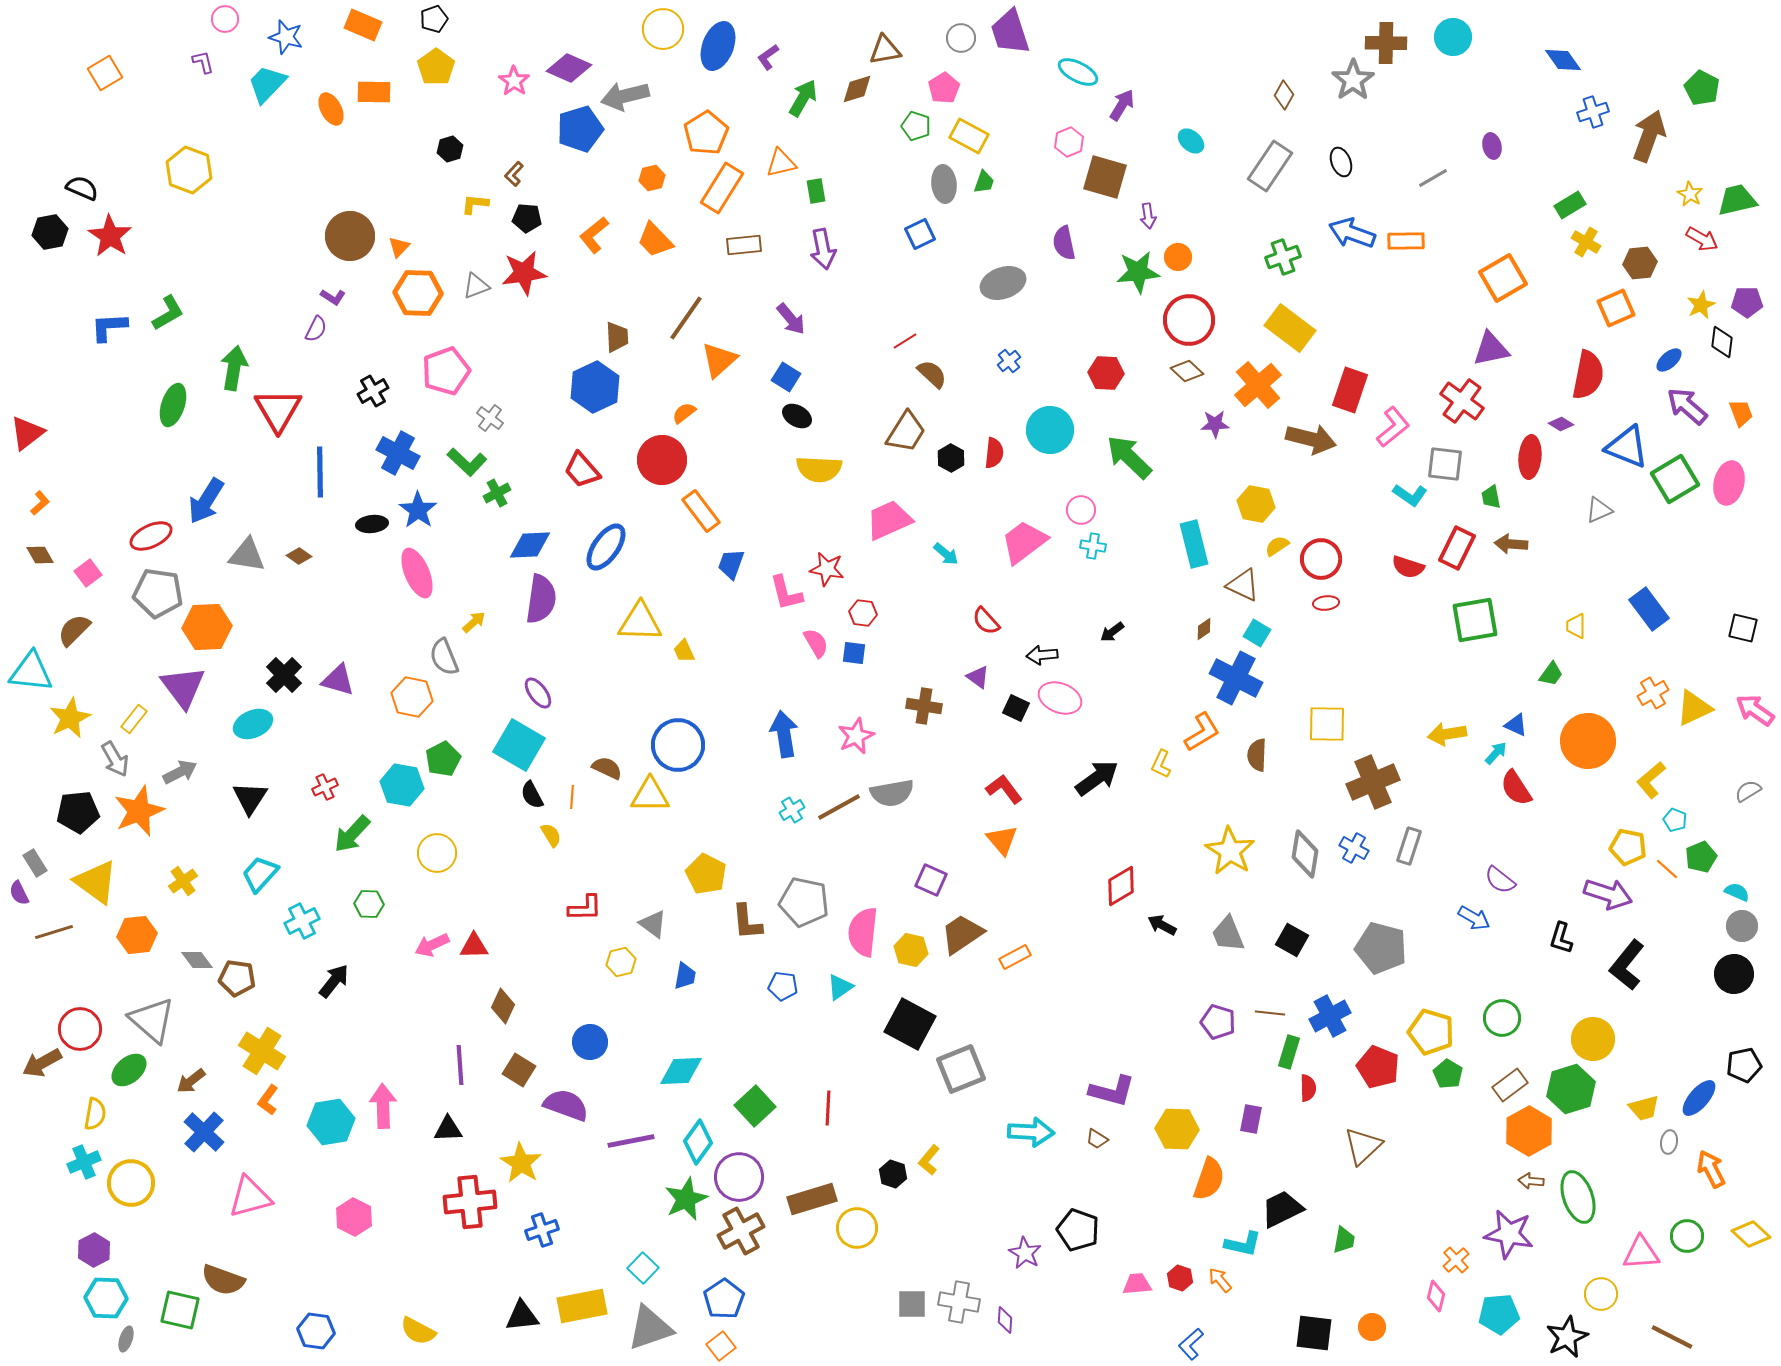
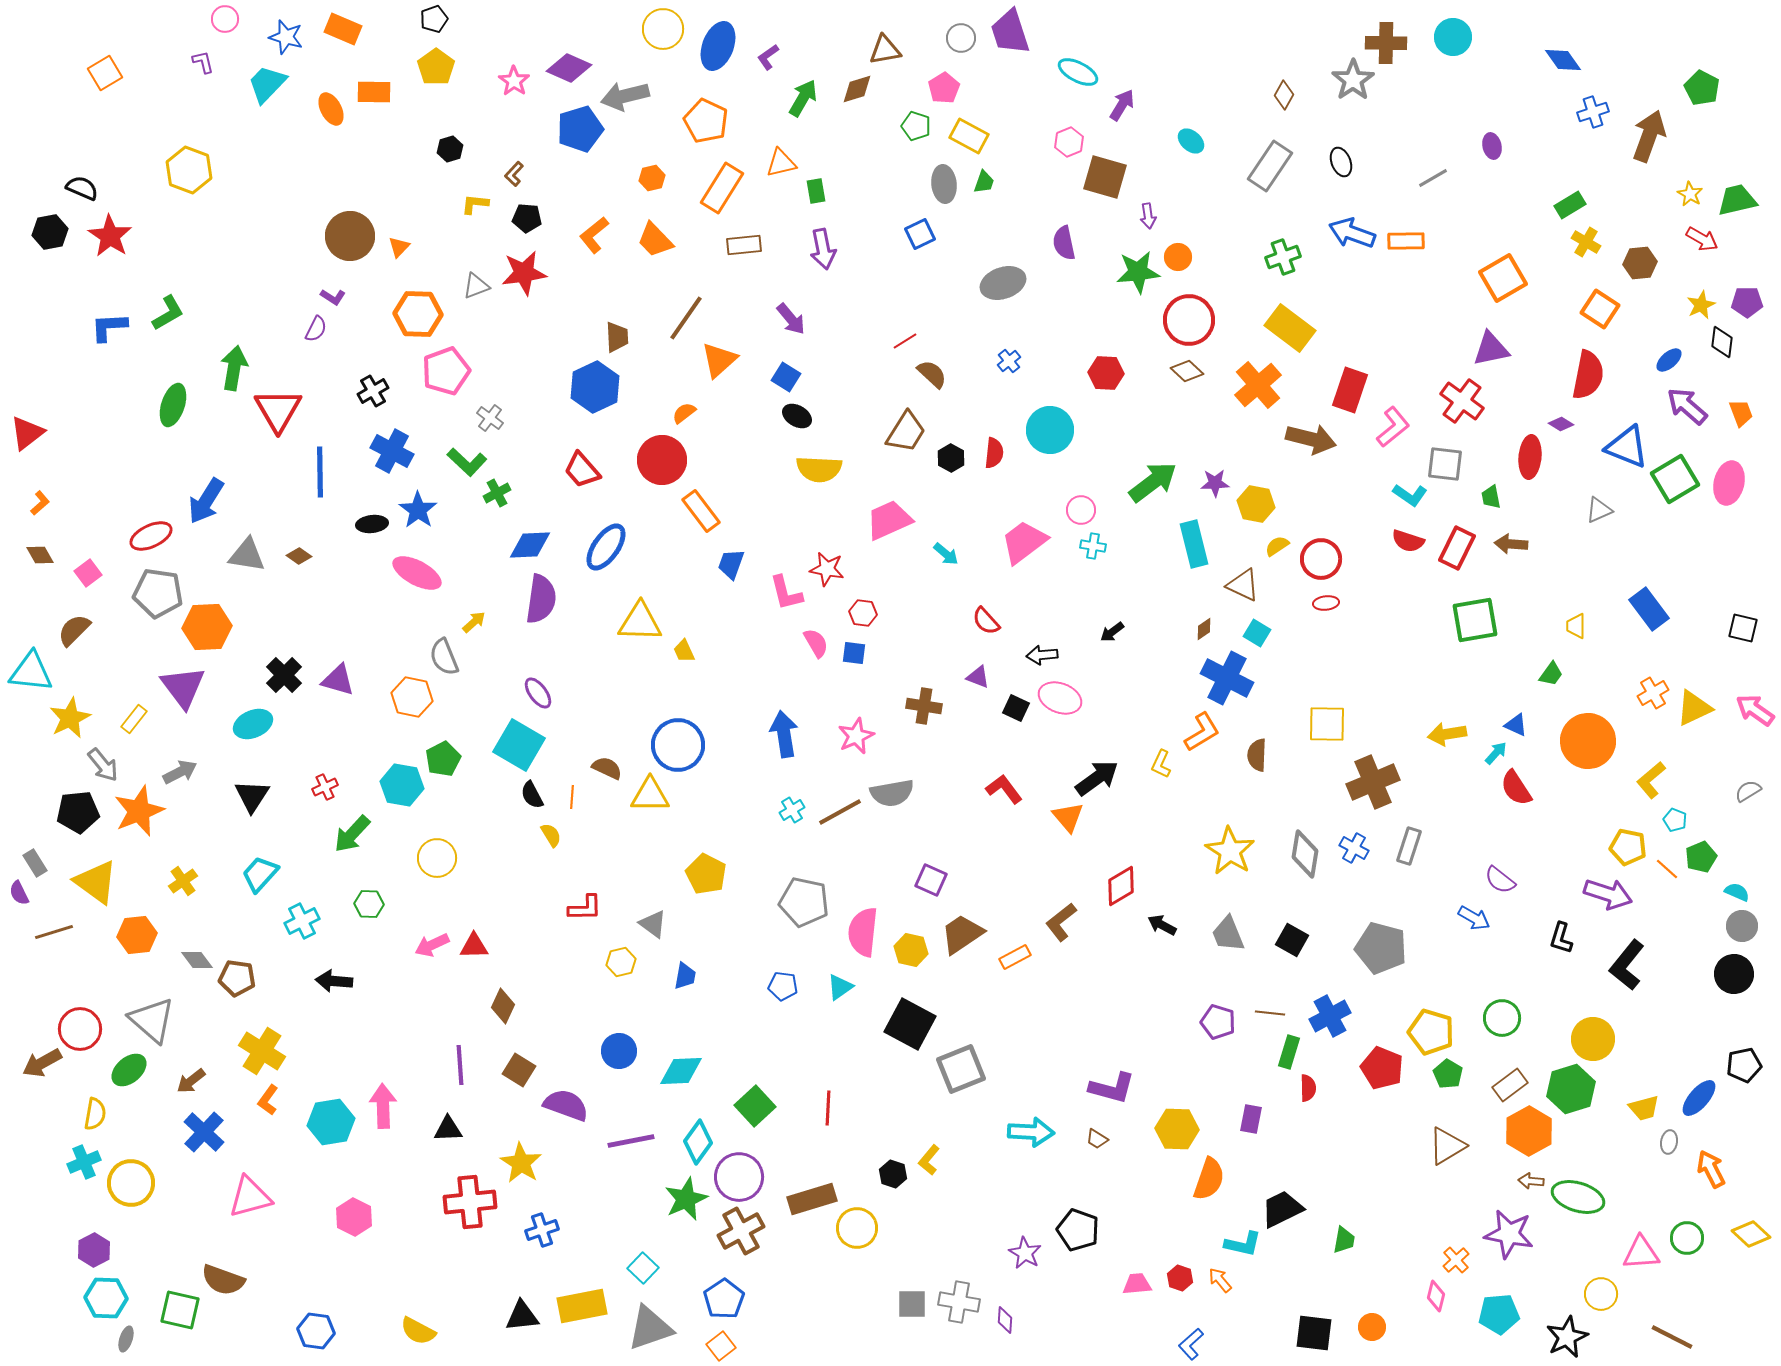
orange rectangle at (363, 25): moved 20 px left, 4 px down
orange pentagon at (706, 133): moved 12 px up; rotated 15 degrees counterclockwise
orange hexagon at (418, 293): moved 21 px down
orange square at (1616, 308): moved 16 px left, 1 px down; rotated 33 degrees counterclockwise
purple star at (1215, 424): moved 59 px down
blue cross at (398, 453): moved 6 px left, 2 px up
green arrow at (1129, 457): moved 24 px right, 25 px down; rotated 99 degrees clockwise
red semicircle at (1408, 567): moved 26 px up
pink ellipse at (417, 573): rotated 39 degrees counterclockwise
purple triangle at (978, 677): rotated 15 degrees counterclockwise
blue cross at (1236, 678): moved 9 px left
gray arrow at (115, 759): moved 12 px left, 6 px down; rotated 9 degrees counterclockwise
black triangle at (250, 798): moved 2 px right, 2 px up
brown line at (839, 807): moved 1 px right, 5 px down
orange triangle at (1002, 840): moved 66 px right, 23 px up
yellow circle at (437, 853): moved 5 px down
brown L-shape at (747, 922): moved 314 px right; rotated 57 degrees clockwise
black arrow at (334, 981): rotated 123 degrees counterclockwise
blue circle at (590, 1042): moved 29 px right, 9 px down
red pentagon at (1378, 1067): moved 4 px right, 1 px down
purple L-shape at (1112, 1091): moved 3 px up
brown triangle at (1363, 1146): moved 84 px right; rotated 12 degrees clockwise
green ellipse at (1578, 1197): rotated 54 degrees counterclockwise
green circle at (1687, 1236): moved 2 px down
